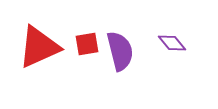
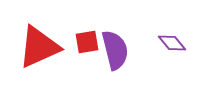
red square: moved 2 px up
purple semicircle: moved 5 px left, 1 px up
